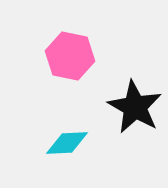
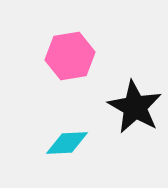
pink hexagon: rotated 21 degrees counterclockwise
